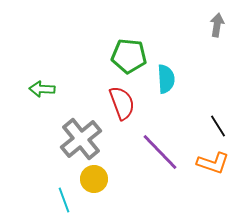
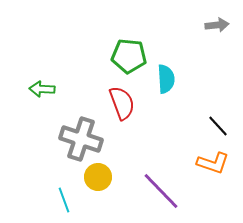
gray arrow: rotated 75 degrees clockwise
black line: rotated 10 degrees counterclockwise
gray cross: rotated 33 degrees counterclockwise
purple line: moved 1 px right, 39 px down
yellow circle: moved 4 px right, 2 px up
